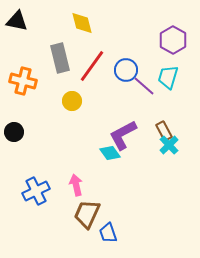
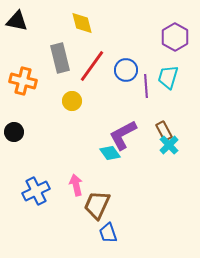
purple hexagon: moved 2 px right, 3 px up
purple line: moved 2 px right; rotated 45 degrees clockwise
brown trapezoid: moved 10 px right, 9 px up
